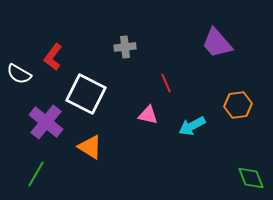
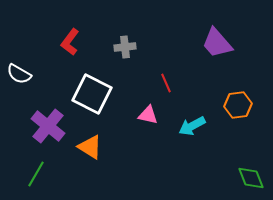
red L-shape: moved 17 px right, 15 px up
white square: moved 6 px right
purple cross: moved 2 px right, 4 px down
